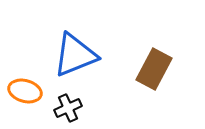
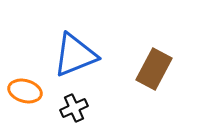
black cross: moved 6 px right
